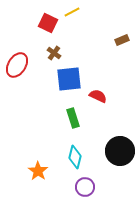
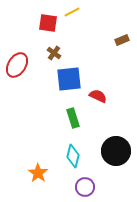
red square: rotated 18 degrees counterclockwise
black circle: moved 4 px left
cyan diamond: moved 2 px left, 1 px up
orange star: moved 2 px down
